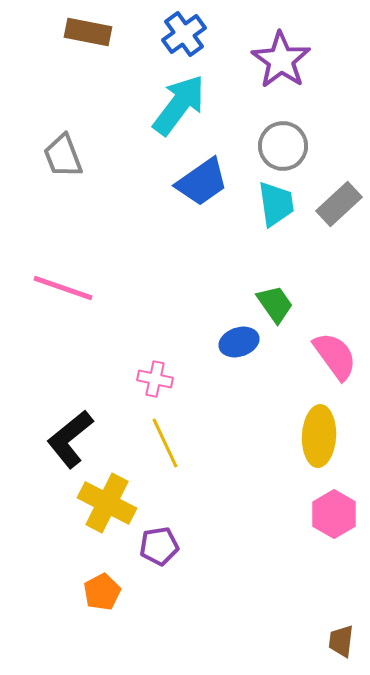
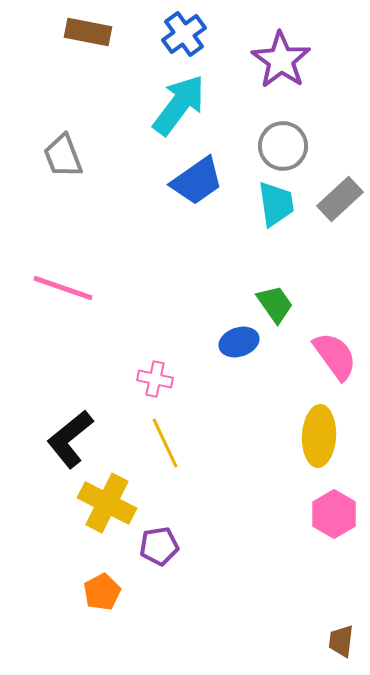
blue trapezoid: moved 5 px left, 1 px up
gray rectangle: moved 1 px right, 5 px up
